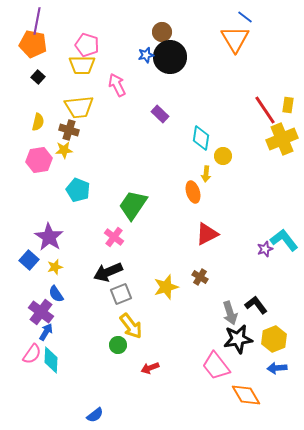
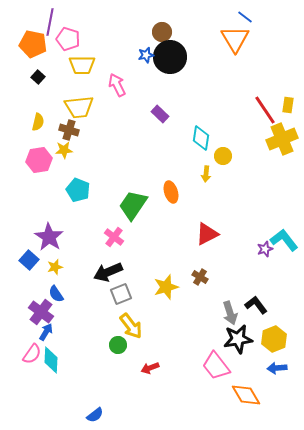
purple line at (37, 21): moved 13 px right, 1 px down
pink pentagon at (87, 45): moved 19 px left, 6 px up
orange ellipse at (193, 192): moved 22 px left
